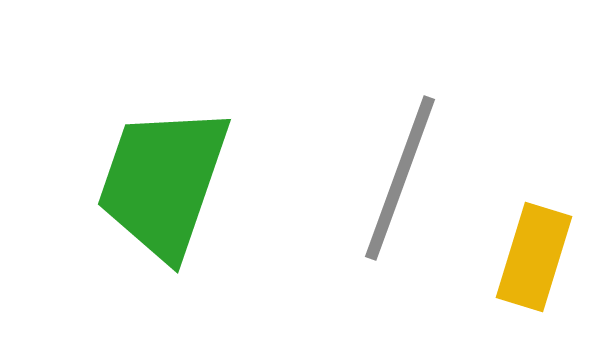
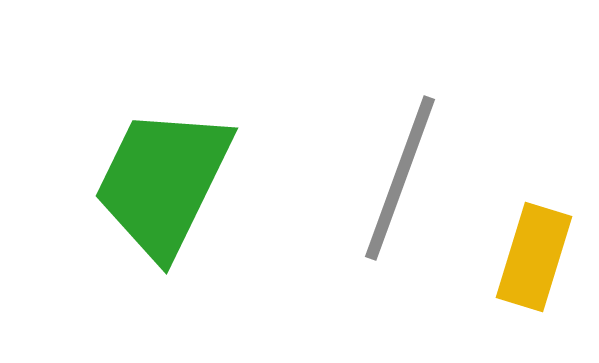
green trapezoid: rotated 7 degrees clockwise
